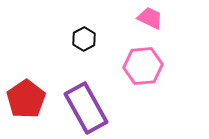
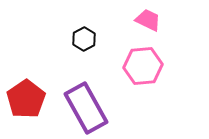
pink trapezoid: moved 2 px left, 2 px down
